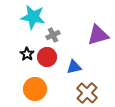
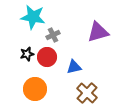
purple triangle: moved 3 px up
black star: rotated 24 degrees clockwise
